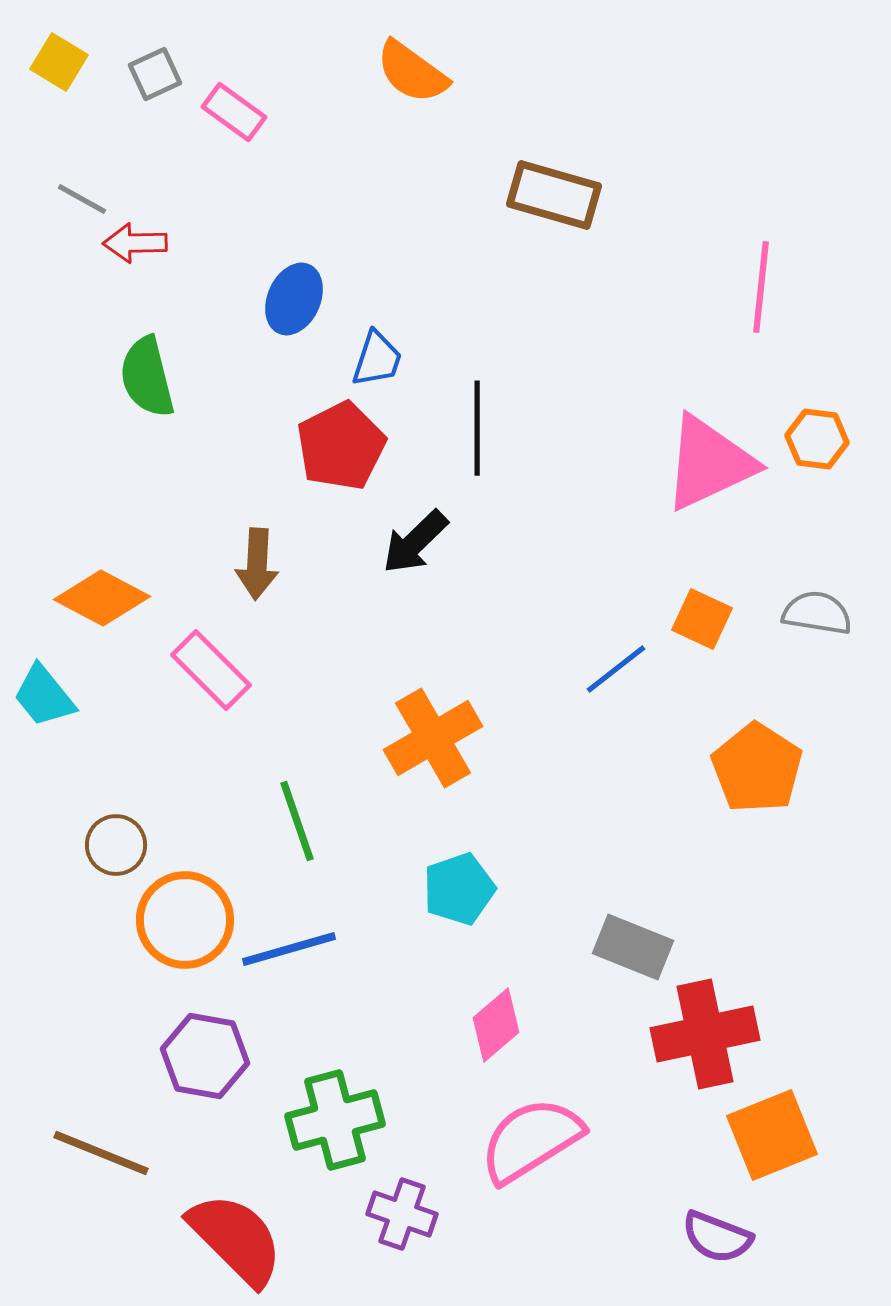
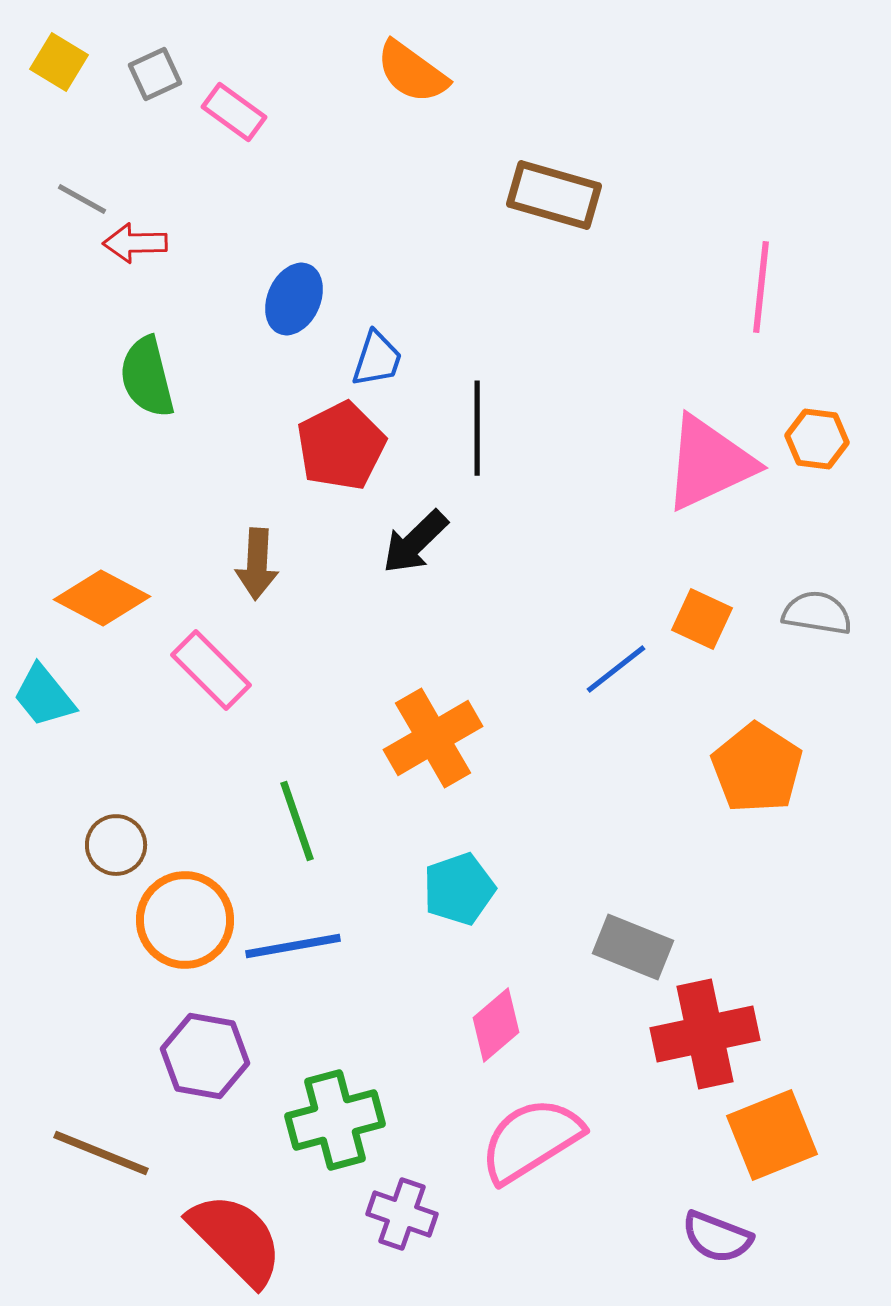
blue line at (289, 949): moved 4 px right, 3 px up; rotated 6 degrees clockwise
